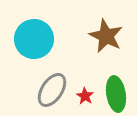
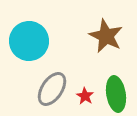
cyan circle: moved 5 px left, 2 px down
gray ellipse: moved 1 px up
